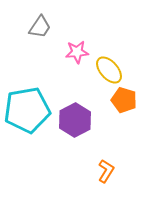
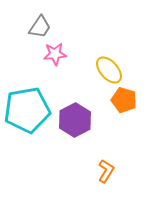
pink star: moved 22 px left, 2 px down
